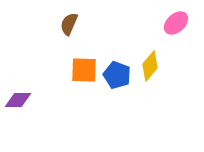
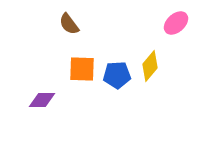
brown semicircle: rotated 60 degrees counterclockwise
orange square: moved 2 px left, 1 px up
blue pentagon: rotated 24 degrees counterclockwise
purple diamond: moved 24 px right
